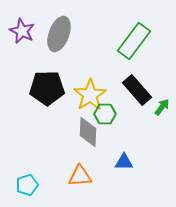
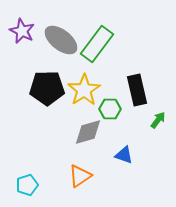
gray ellipse: moved 2 px right, 6 px down; rotated 72 degrees counterclockwise
green rectangle: moved 37 px left, 3 px down
black rectangle: rotated 28 degrees clockwise
yellow star: moved 6 px left, 5 px up
green arrow: moved 4 px left, 13 px down
green hexagon: moved 5 px right, 5 px up
gray diamond: rotated 72 degrees clockwise
blue triangle: moved 7 px up; rotated 18 degrees clockwise
orange triangle: rotated 30 degrees counterclockwise
